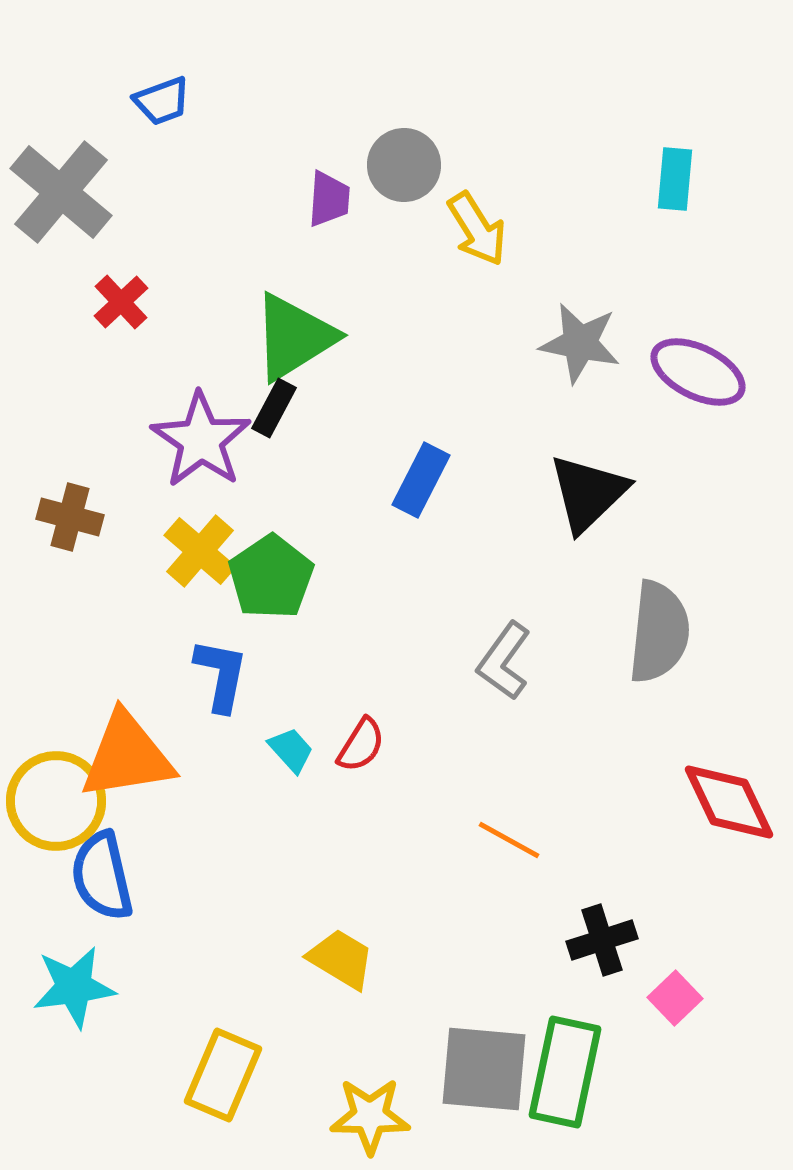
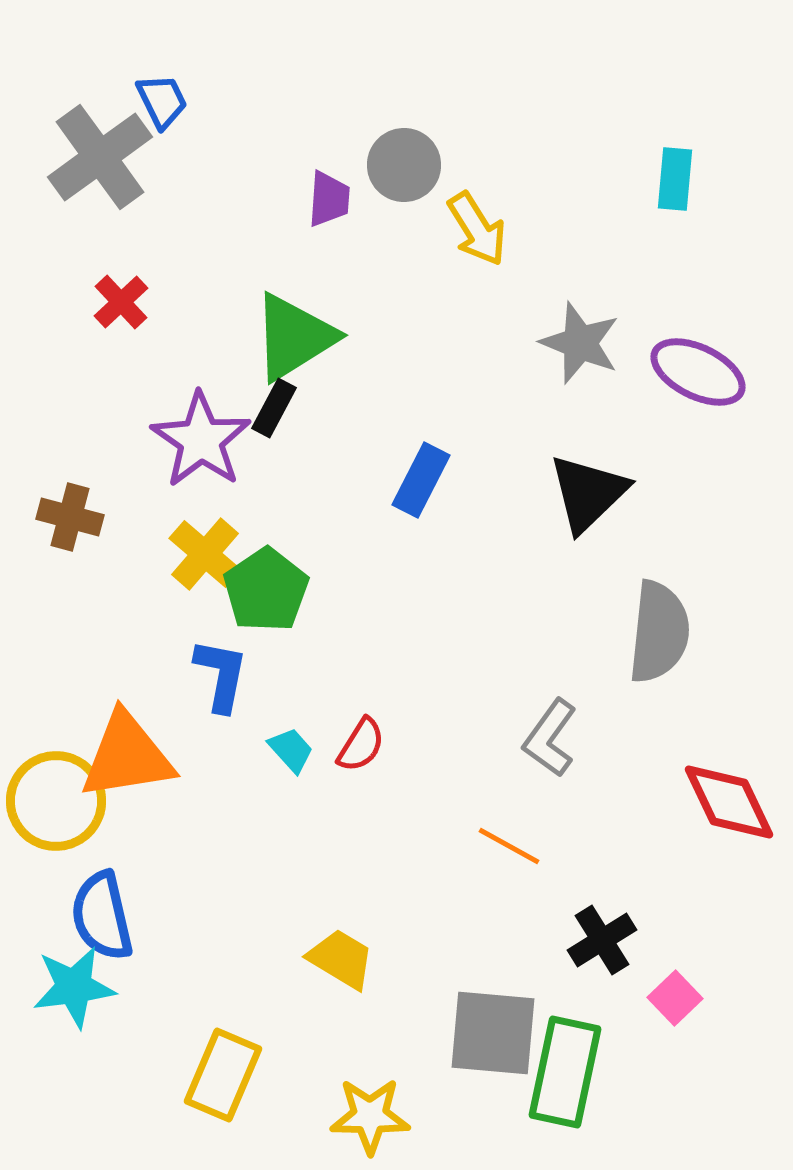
blue trapezoid: rotated 96 degrees counterclockwise
gray cross: moved 39 px right, 35 px up; rotated 14 degrees clockwise
gray star: rotated 10 degrees clockwise
yellow cross: moved 5 px right, 3 px down
green pentagon: moved 5 px left, 13 px down
gray L-shape: moved 46 px right, 77 px down
orange line: moved 6 px down
blue semicircle: moved 40 px down
black cross: rotated 14 degrees counterclockwise
gray square: moved 9 px right, 36 px up
